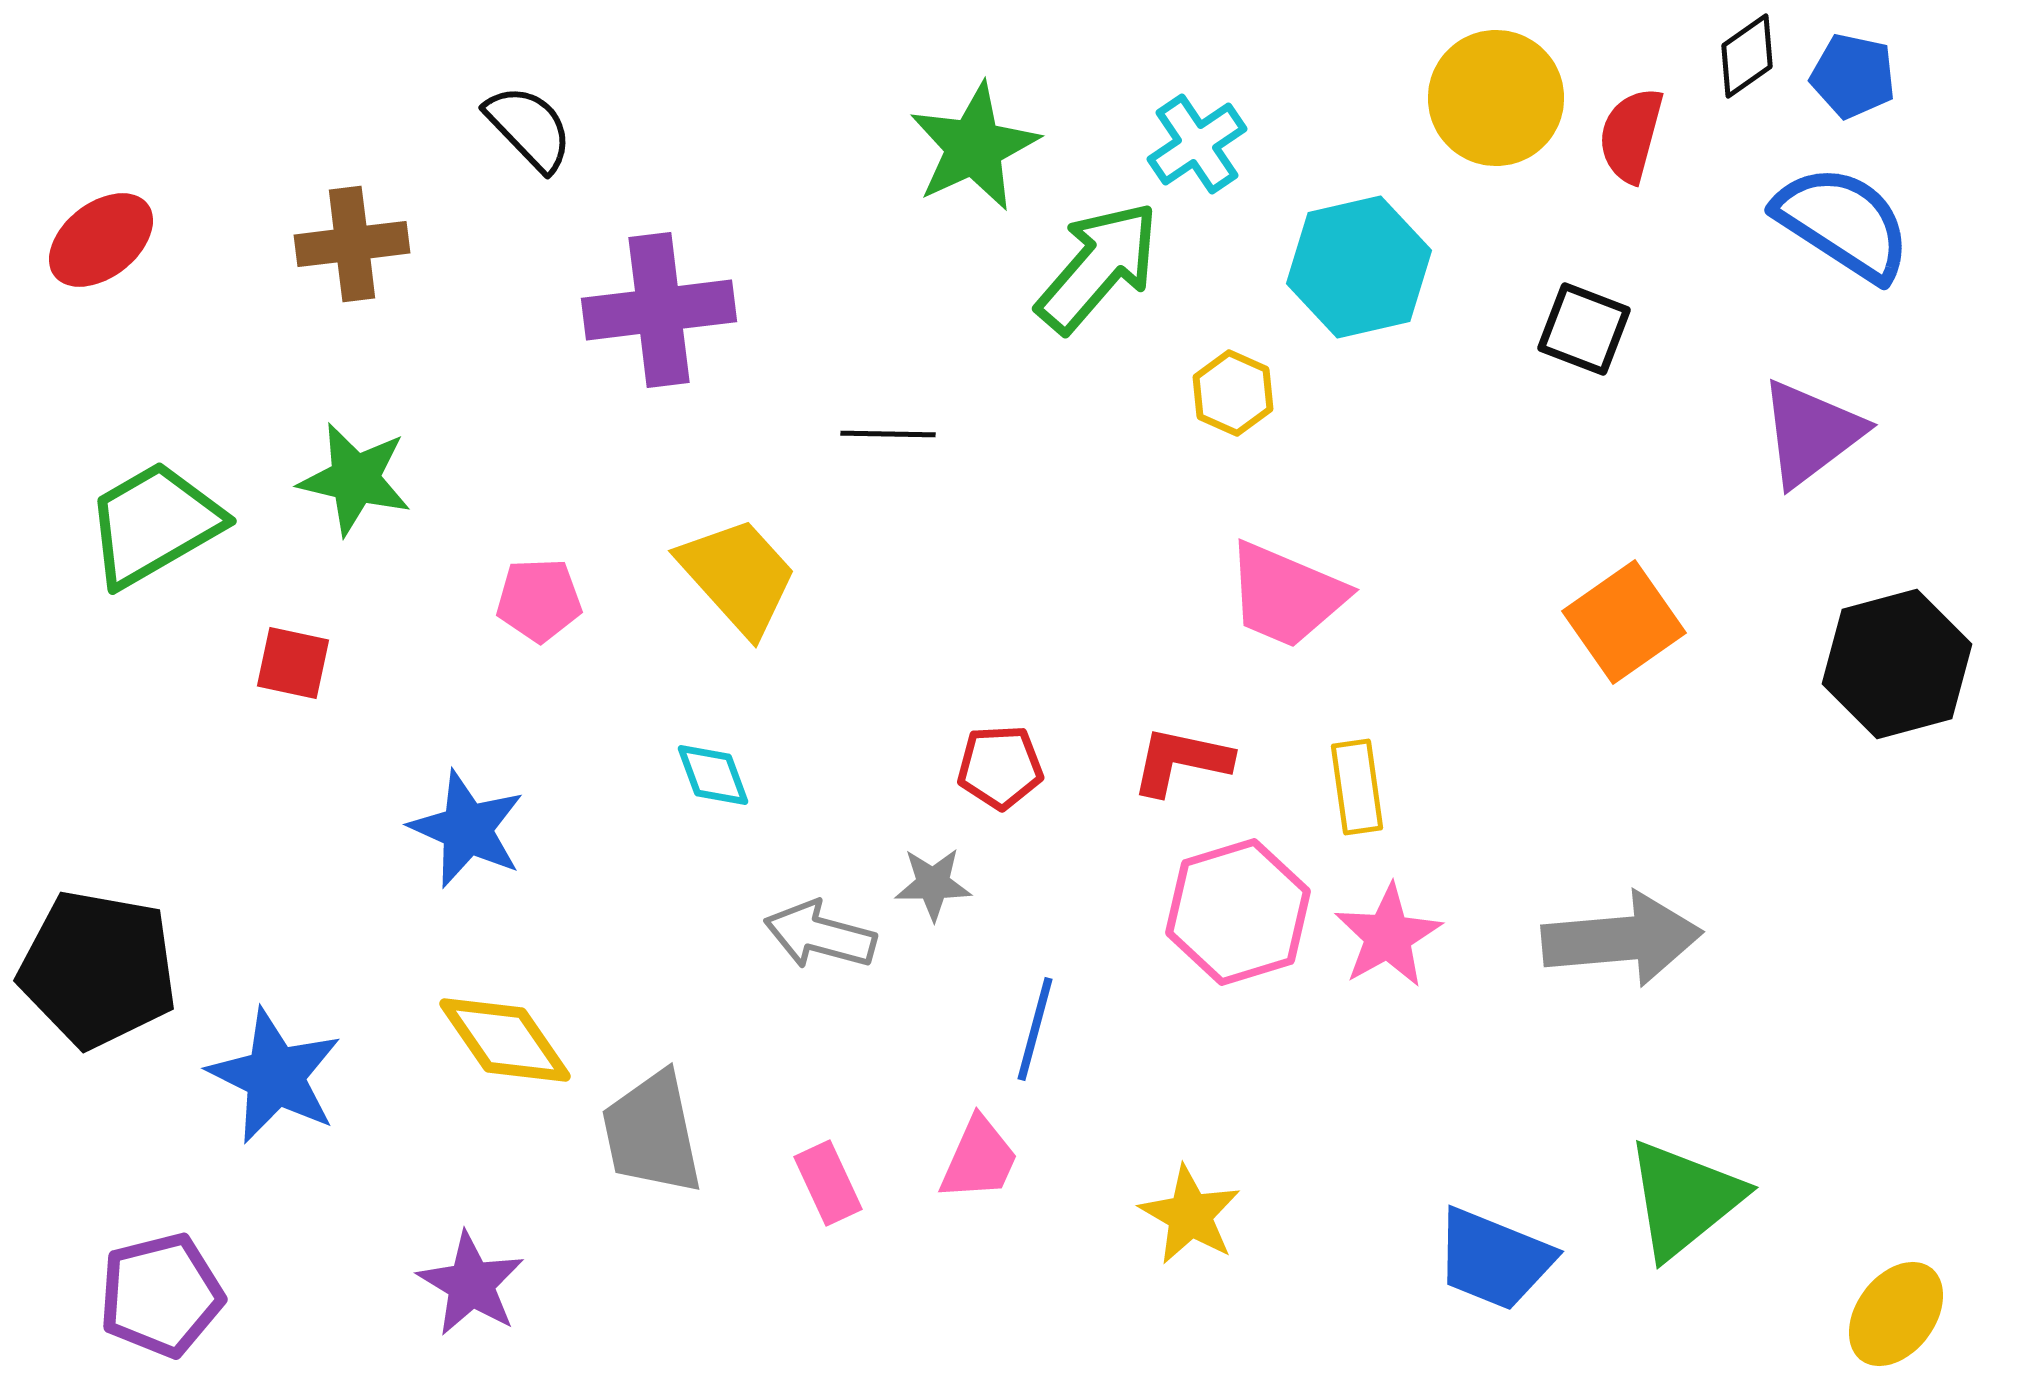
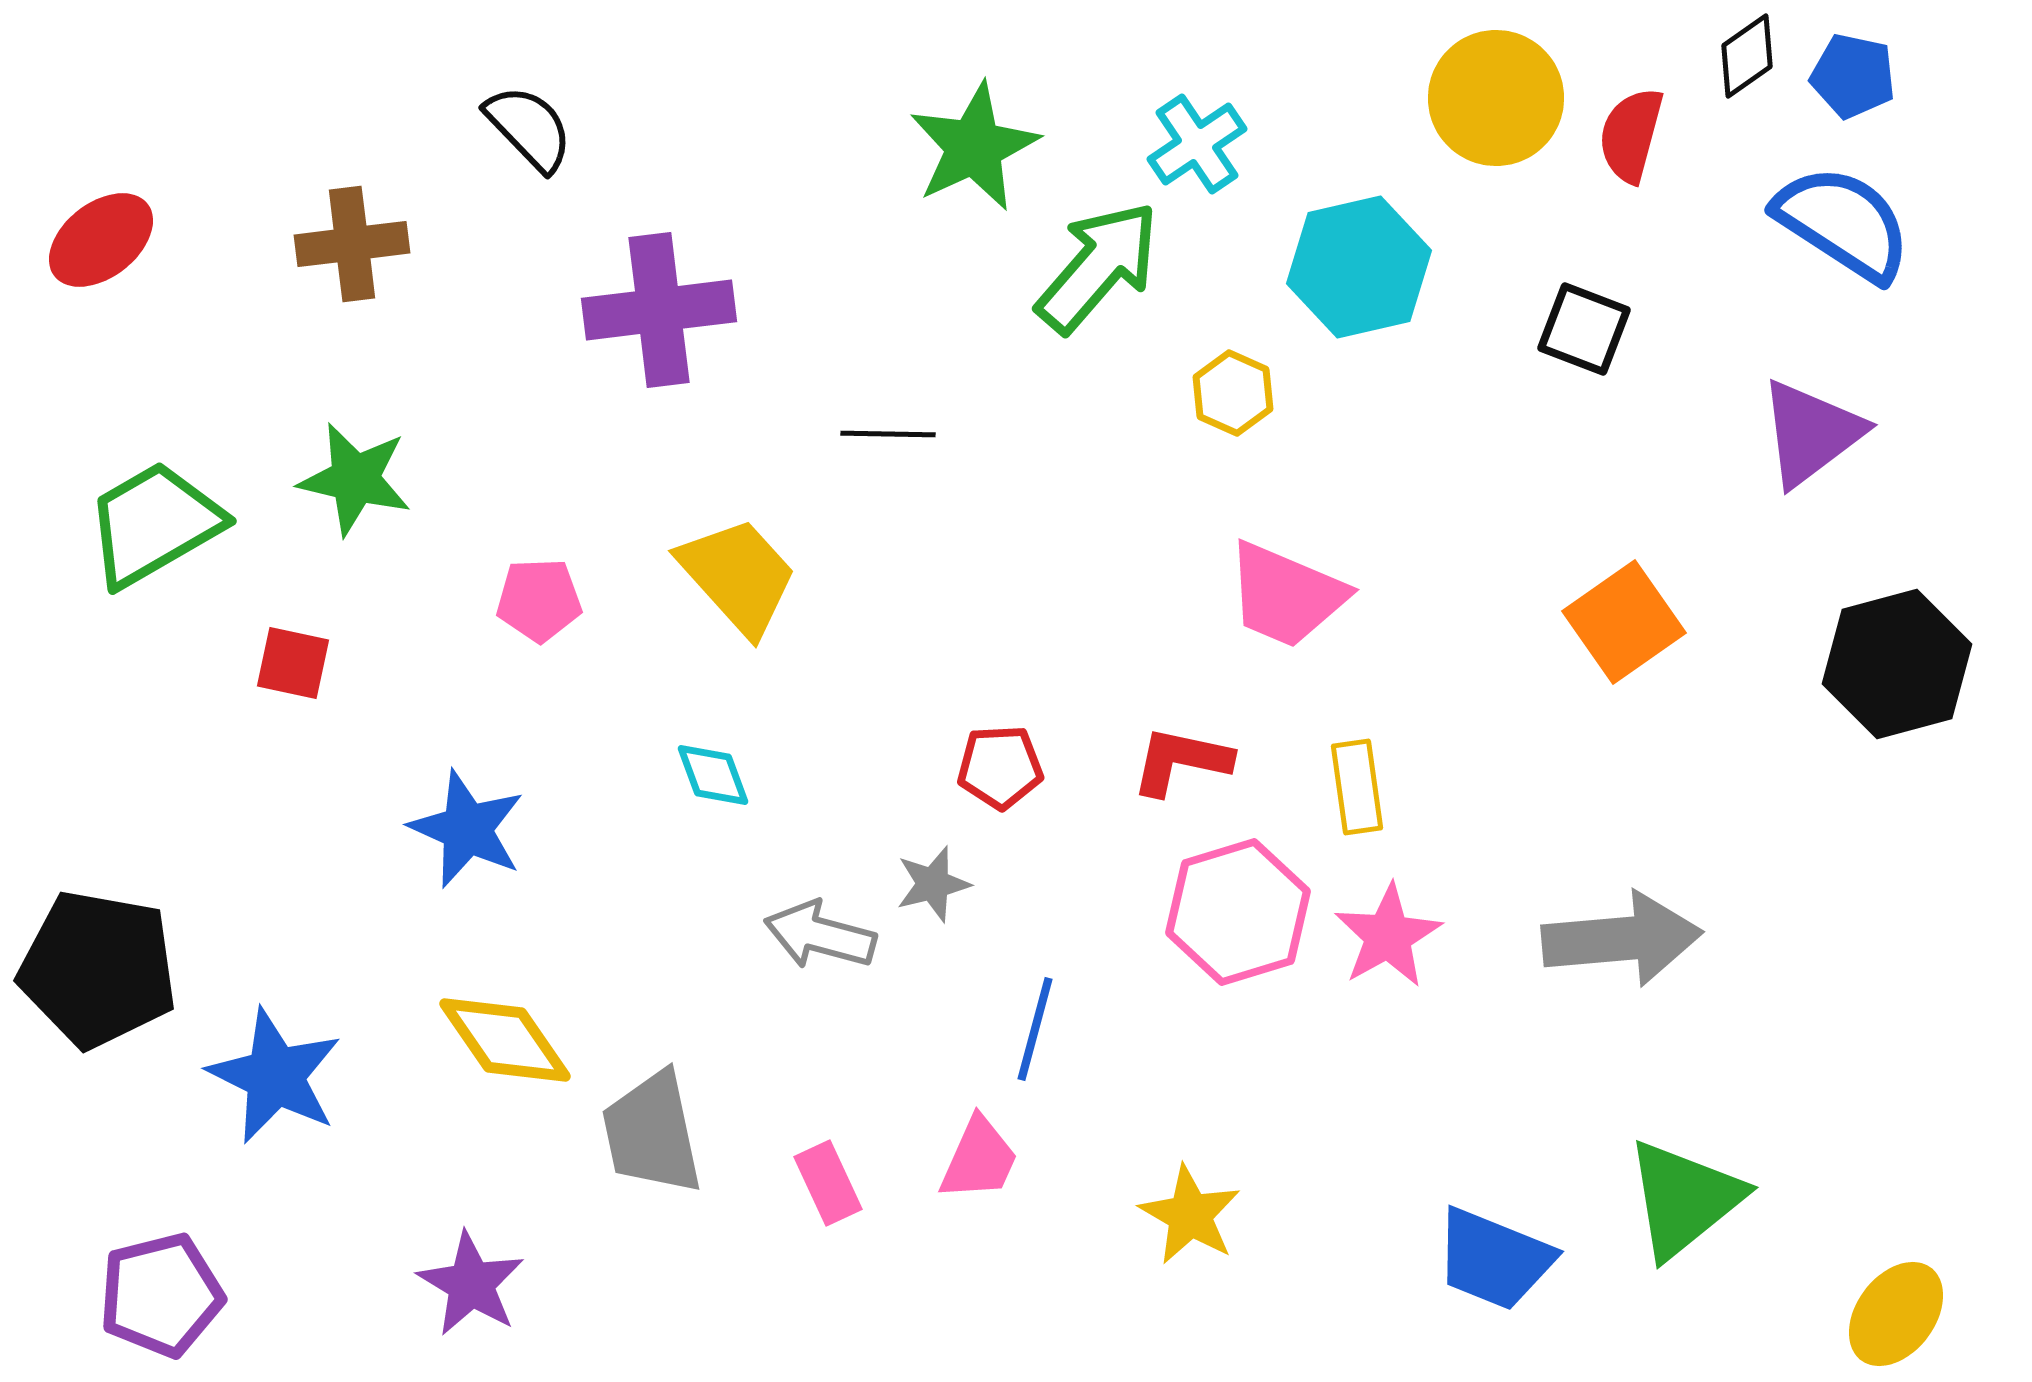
gray star at (933, 884): rotated 14 degrees counterclockwise
